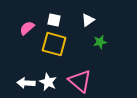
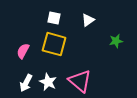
white square: moved 2 px up
pink semicircle: moved 4 px left, 23 px down; rotated 21 degrees counterclockwise
green star: moved 16 px right, 1 px up
white arrow: rotated 66 degrees counterclockwise
